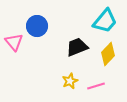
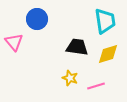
cyan trapezoid: rotated 48 degrees counterclockwise
blue circle: moved 7 px up
black trapezoid: rotated 30 degrees clockwise
yellow diamond: rotated 30 degrees clockwise
yellow star: moved 3 px up; rotated 28 degrees counterclockwise
